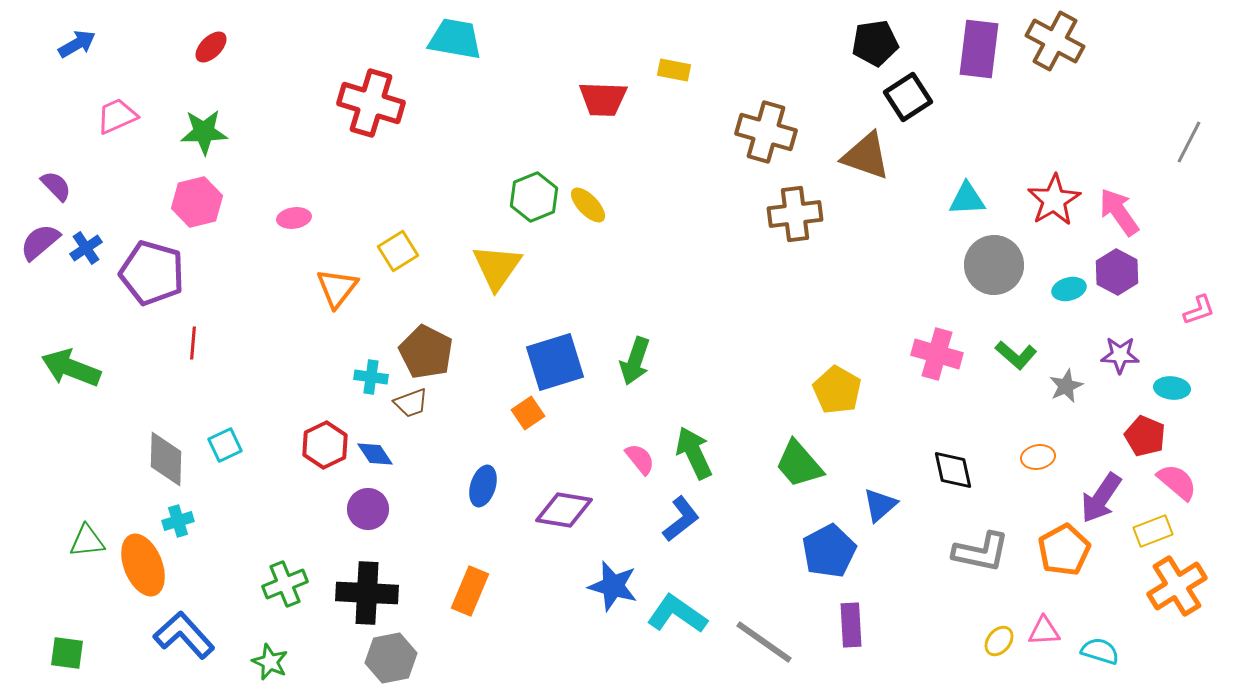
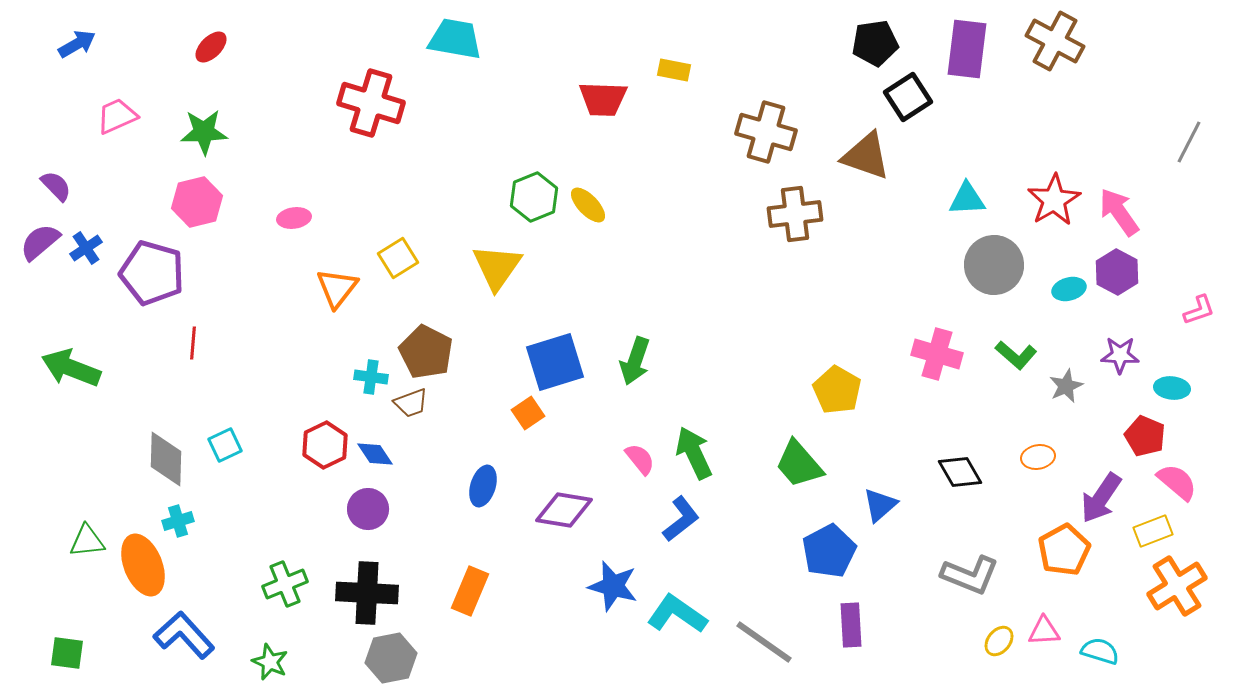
purple rectangle at (979, 49): moved 12 px left
yellow square at (398, 251): moved 7 px down
black diamond at (953, 470): moved 7 px right, 2 px down; rotated 18 degrees counterclockwise
gray L-shape at (981, 552): moved 11 px left, 23 px down; rotated 10 degrees clockwise
